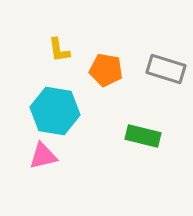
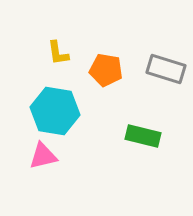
yellow L-shape: moved 1 px left, 3 px down
